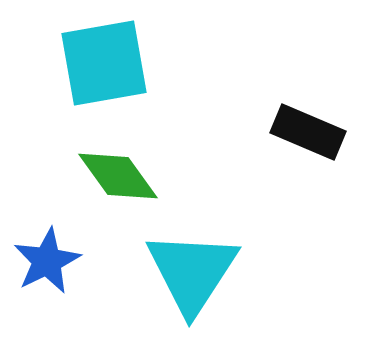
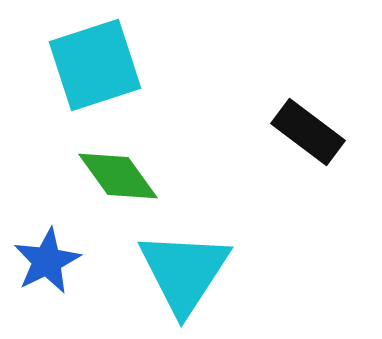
cyan square: moved 9 px left, 2 px down; rotated 8 degrees counterclockwise
black rectangle: rotated 14 degrees clockwise
cyan triangle: moved 8 px left
